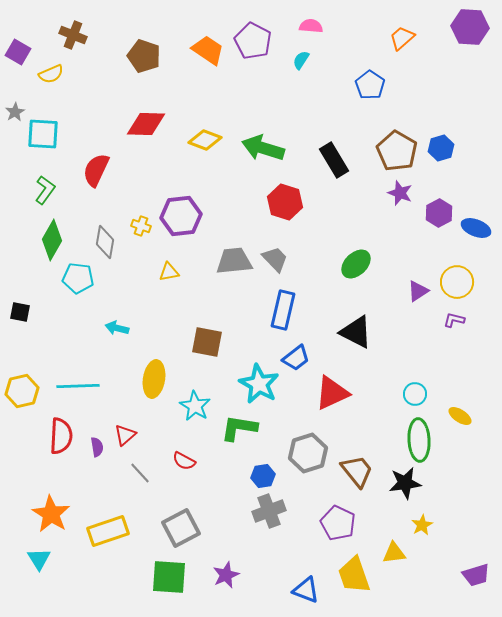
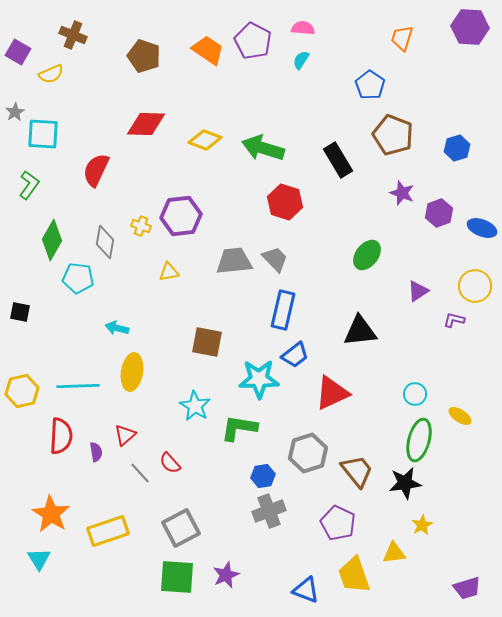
pink semicircle at (311, 26): moved 8 px left, 2 px down
orange trapezoid at (402, 38): rotated 32 degrees counterclockwise
blue hexagon at (441, 148): moved 16 px right
brown pentagon at (397, 151): moved 4 px left, 16 px up; rotated 9 degrees counterclockwise
black rectangle at (334, 160): moved 4 px right
green L-shape at (45, 190): moved 16 px left, 5 px up
purple star at (400, 193): moved 2 px right
purple hexagon at (439, 213): rotated 8 degrees clockwise
blue ellipse at (476, 228): moved 6 px right
green ellipse at (356, 264): moved 11 px right, 9 px up; rotated 8 degrees counterclockwise
yellow circle at (457, 282): moved 18 px right, 4 px down
black triangle at (356, 332): moved 4 px right, 1 px up; rotated 33 degrees counterclockwise
blue trapezoid at (296, 358): moved 1 px left, 3 px up
yellow ellipse at (154, 379): moved 22 px left, 7 px up
cyan star at (259, 384): moved 5 px up; rotated 30 degrees counterclockwise
green ellipse at (419, 440): rotated 18 degrees clockwise
purple semicircle at (97, 447): moved 1 px left, 5 px down
red semicircle at (184, 461): moved 14 px left, 2 px down; rotated 20 degrees clockwise
purple trapezoid at (476, 575): moved 9 px left, 13 px down
green square at (169, 577): moved 8 px right
